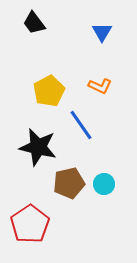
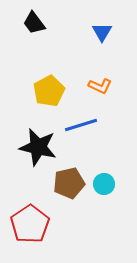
blue line: rotated 72 degrees counterclockwise
